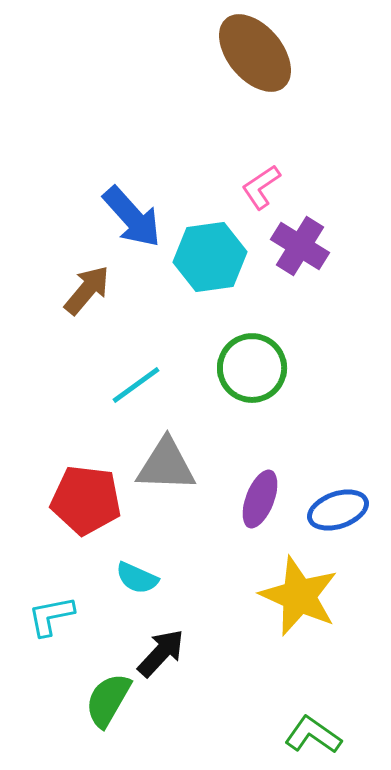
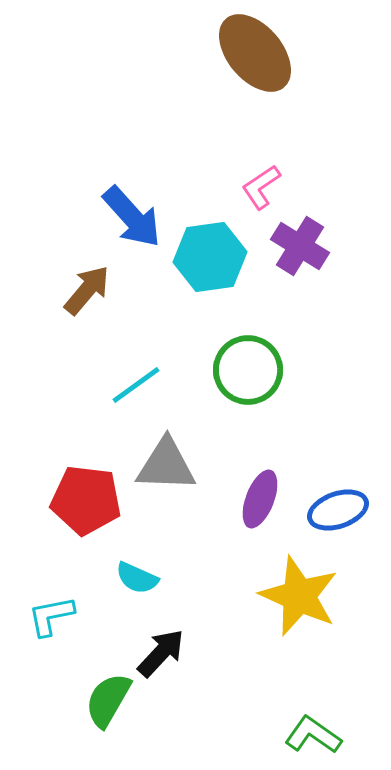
green circle: moved 4 px left, 2 px down
